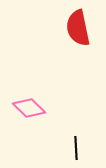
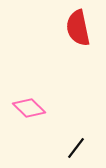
black line: rotated 40 degrees clockwise
